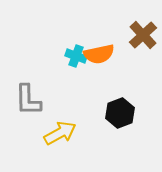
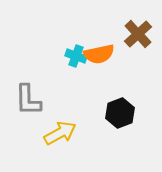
brown cross: moved 5 px left, 1 px up
